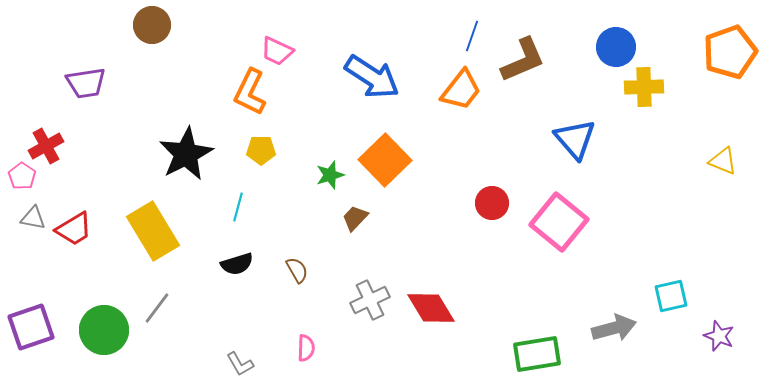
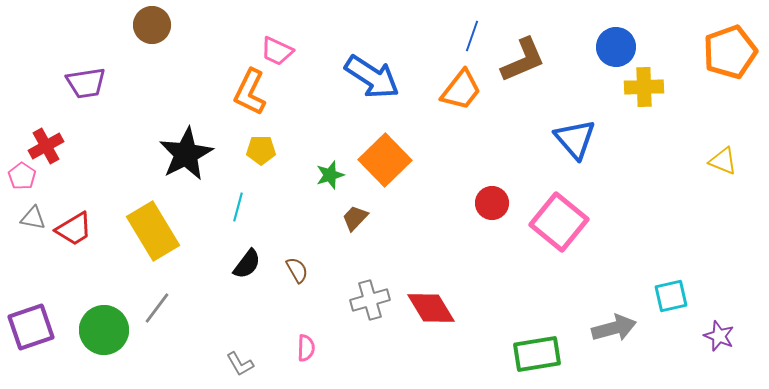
black semicircle: moved 10 px right; rotated 36 degrees counterclockwise
gray cross: rotated 9 degrees clockwise
